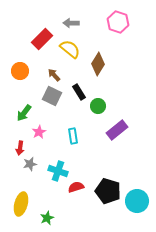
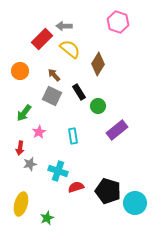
gray arrow: moved 7 px left, 3 px down
cyan circle: moved 2 px left, 2 px down
